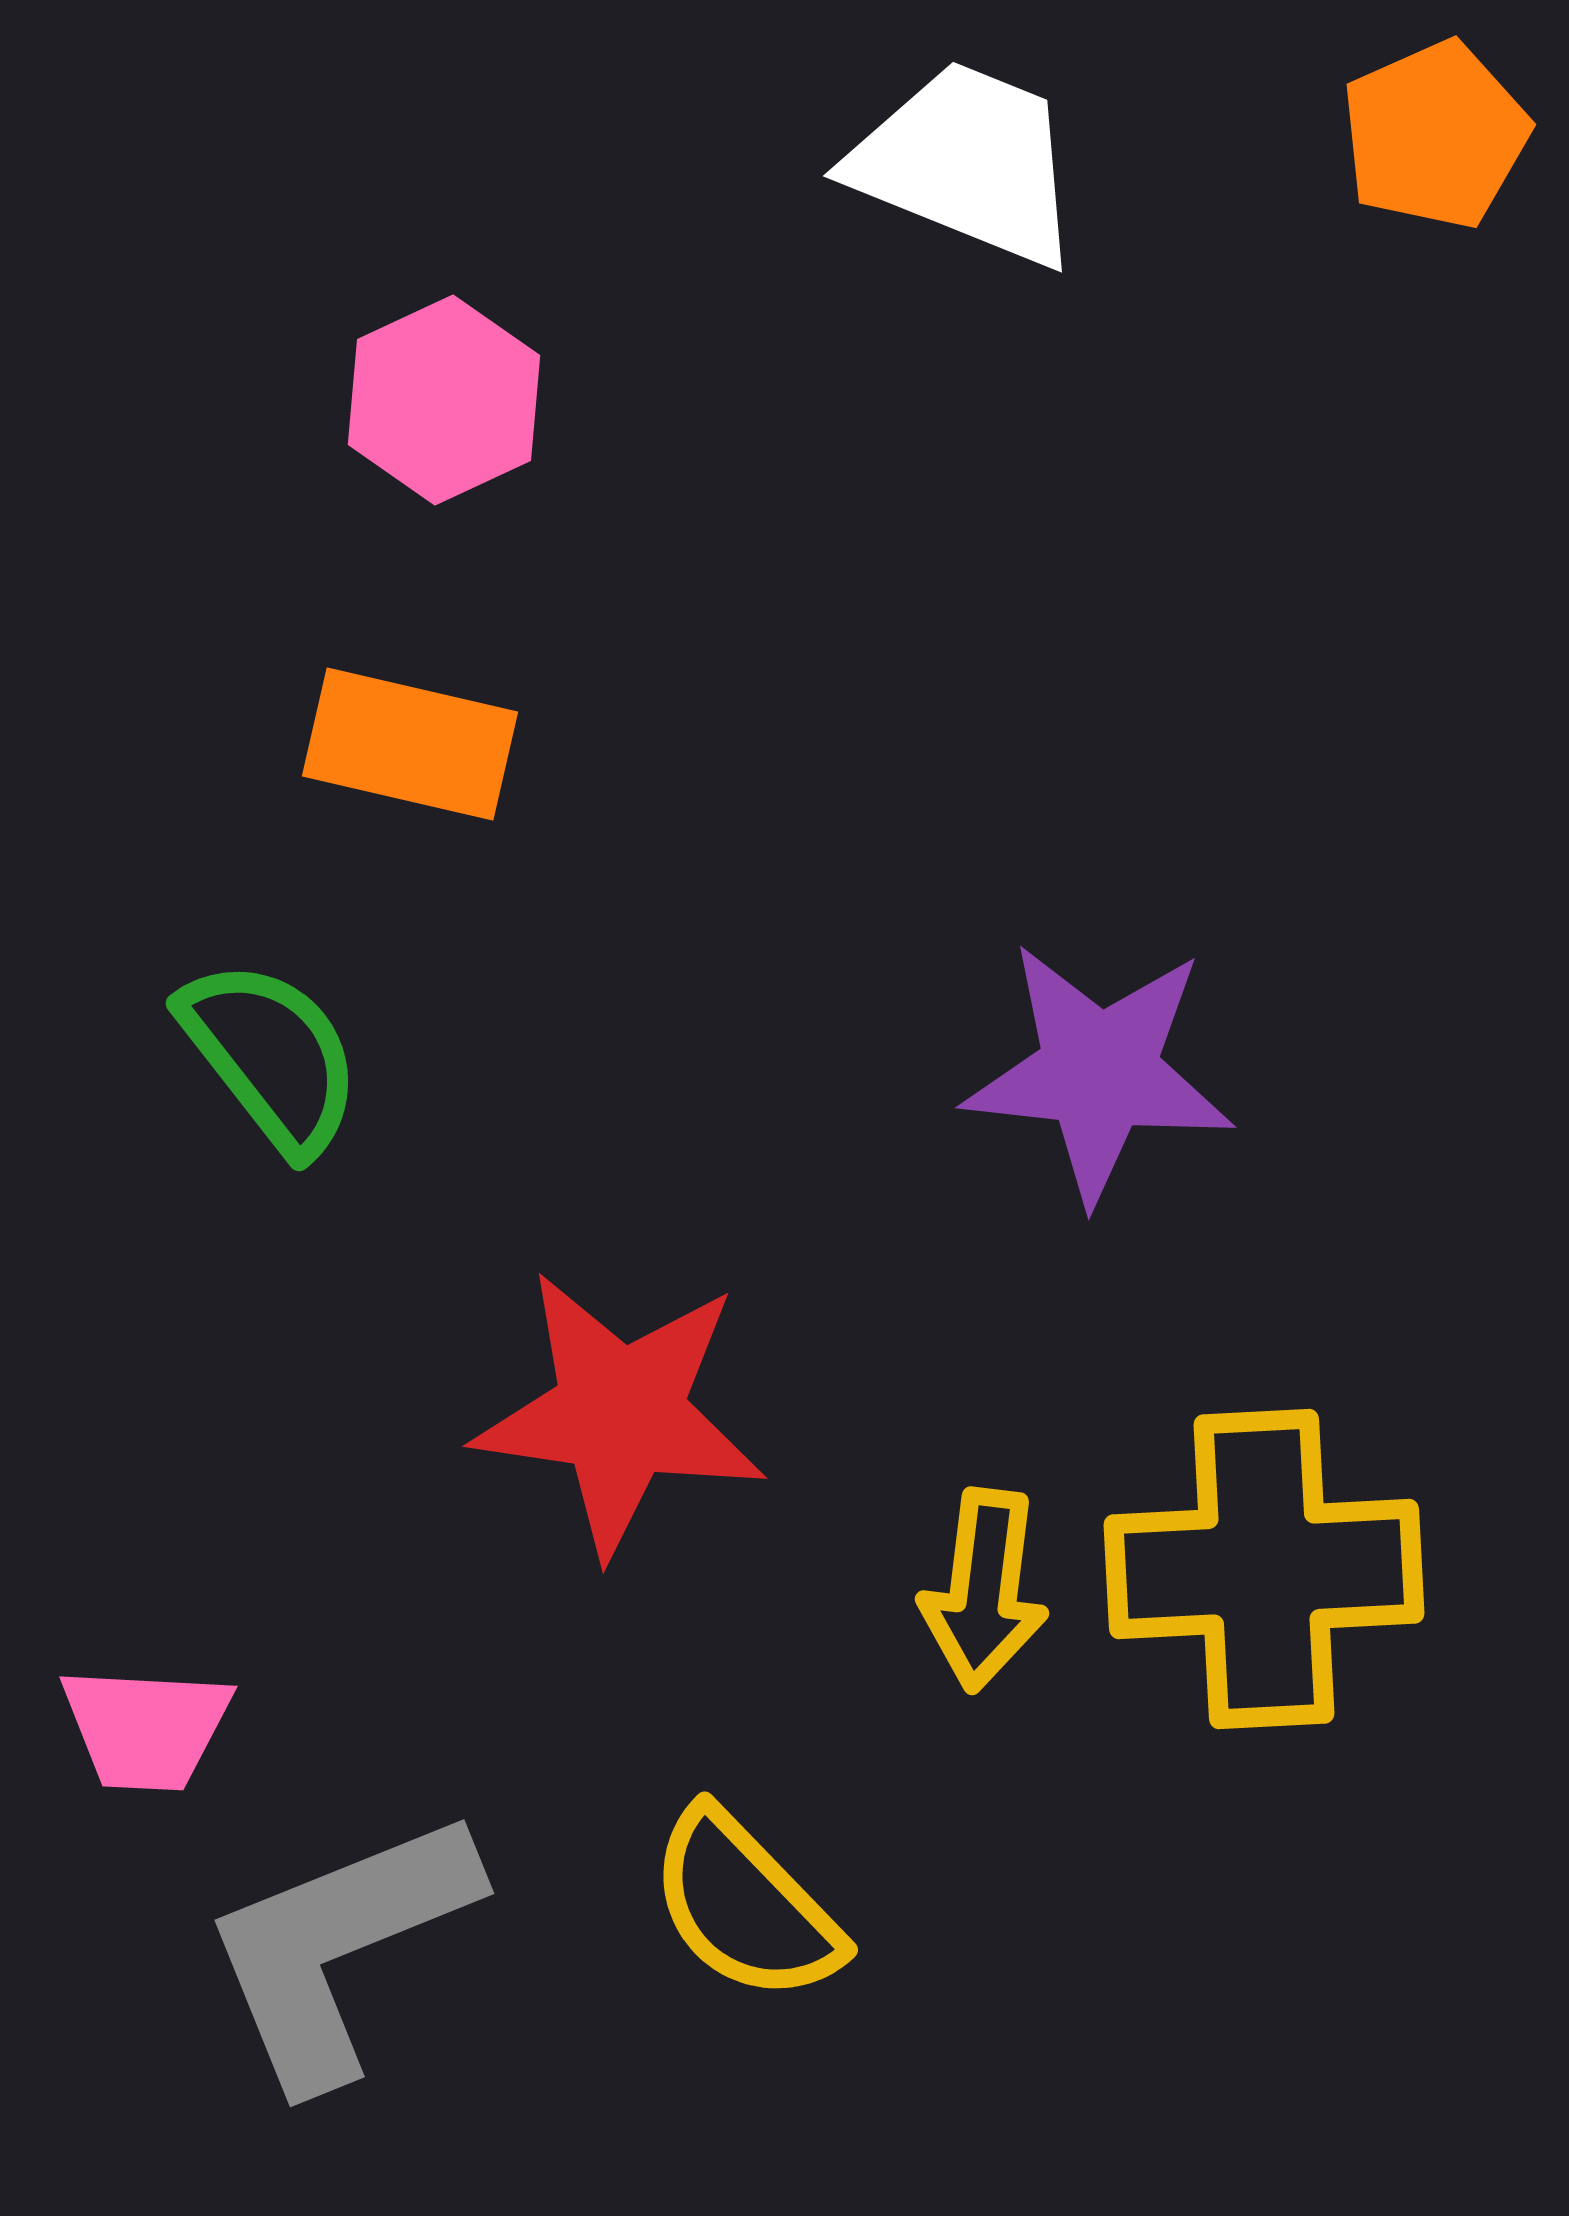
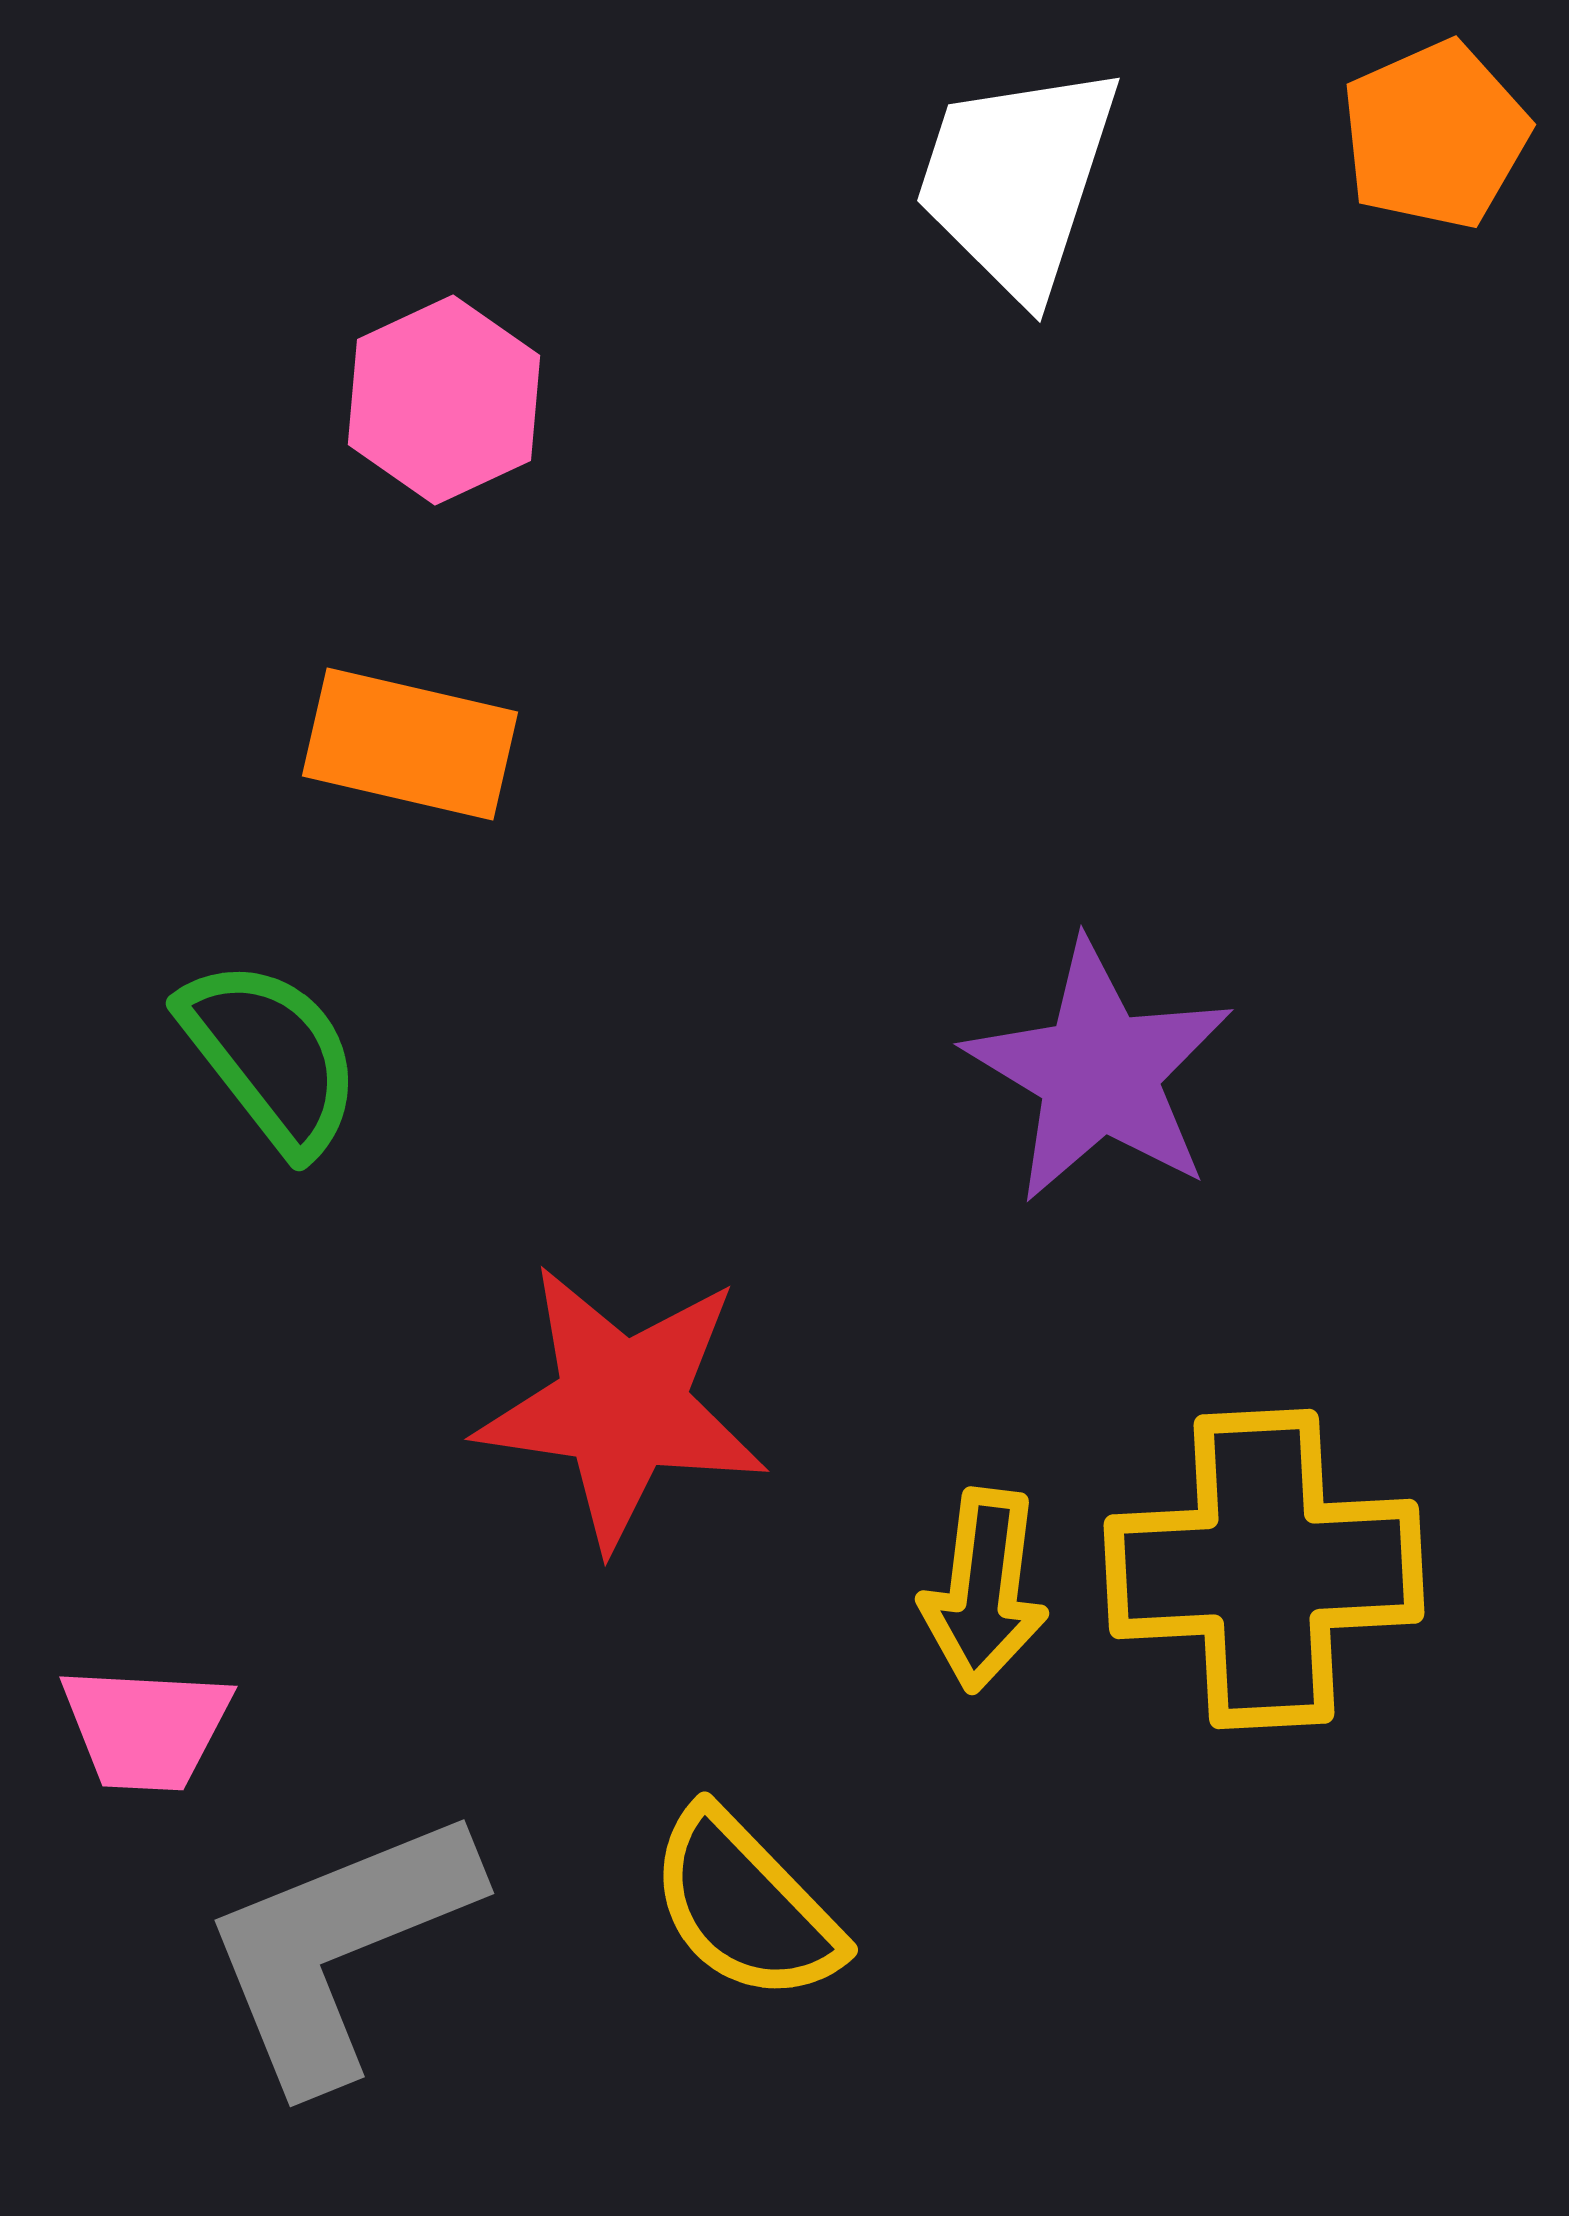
white trapezoid: moved 50 px right, 17 px down; rotated 94 degrees counterclockwise
purple star: rotated 25 degrees clockwise
red star: moved 2 px right, 7 px up
